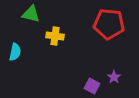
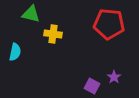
yellow cross: moved 2 px left, 2 px up
